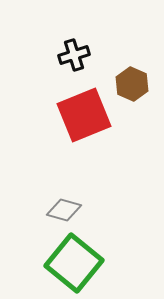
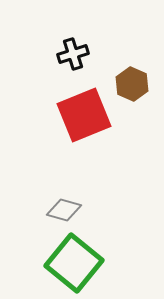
black cross: moved 1 px left, 1 px up
